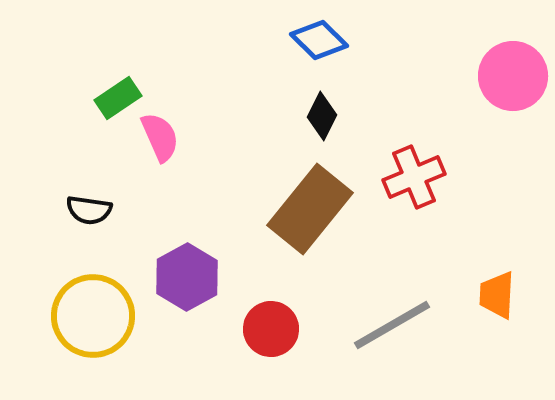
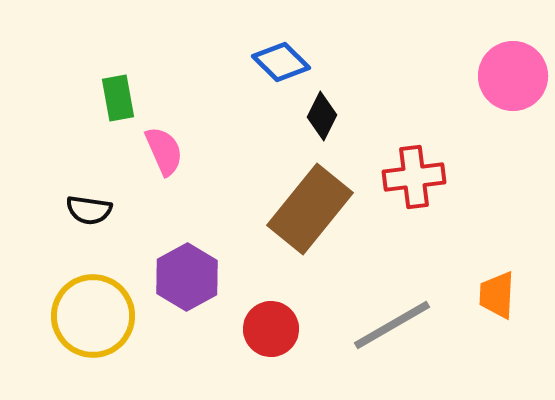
blue diamond: moved 38 px left, 22 px down
green rectangle: rotated 66 degrees counterclockwise
pink semicircle: moved 4 px right, 14 px down
red cross: rotated 16 degrees clockwise
